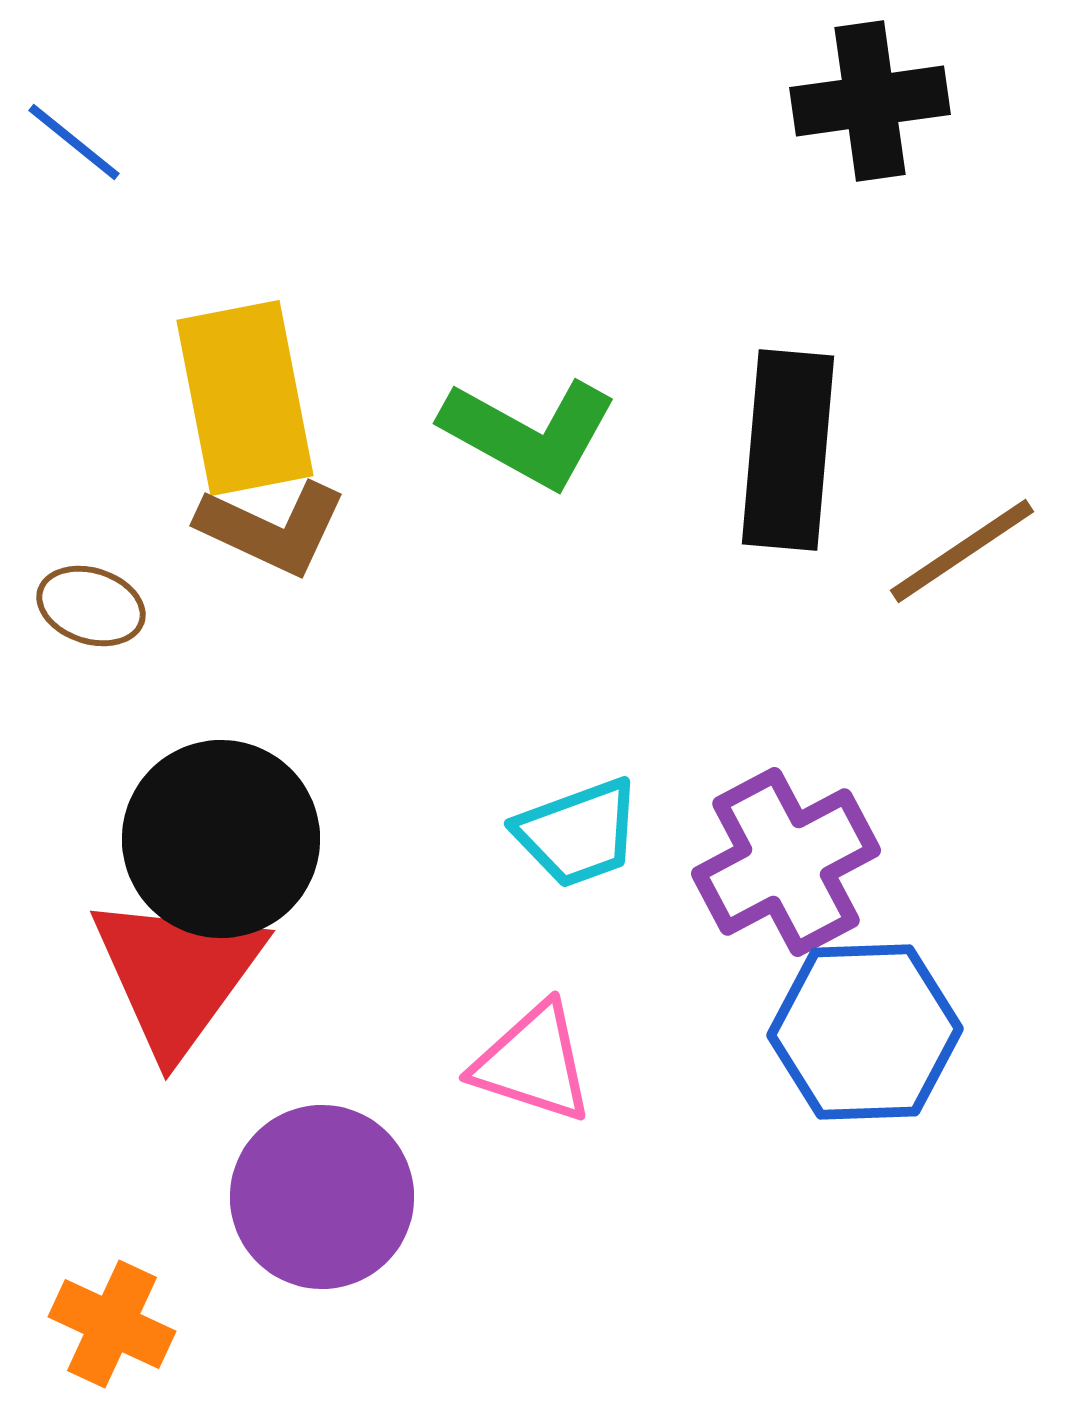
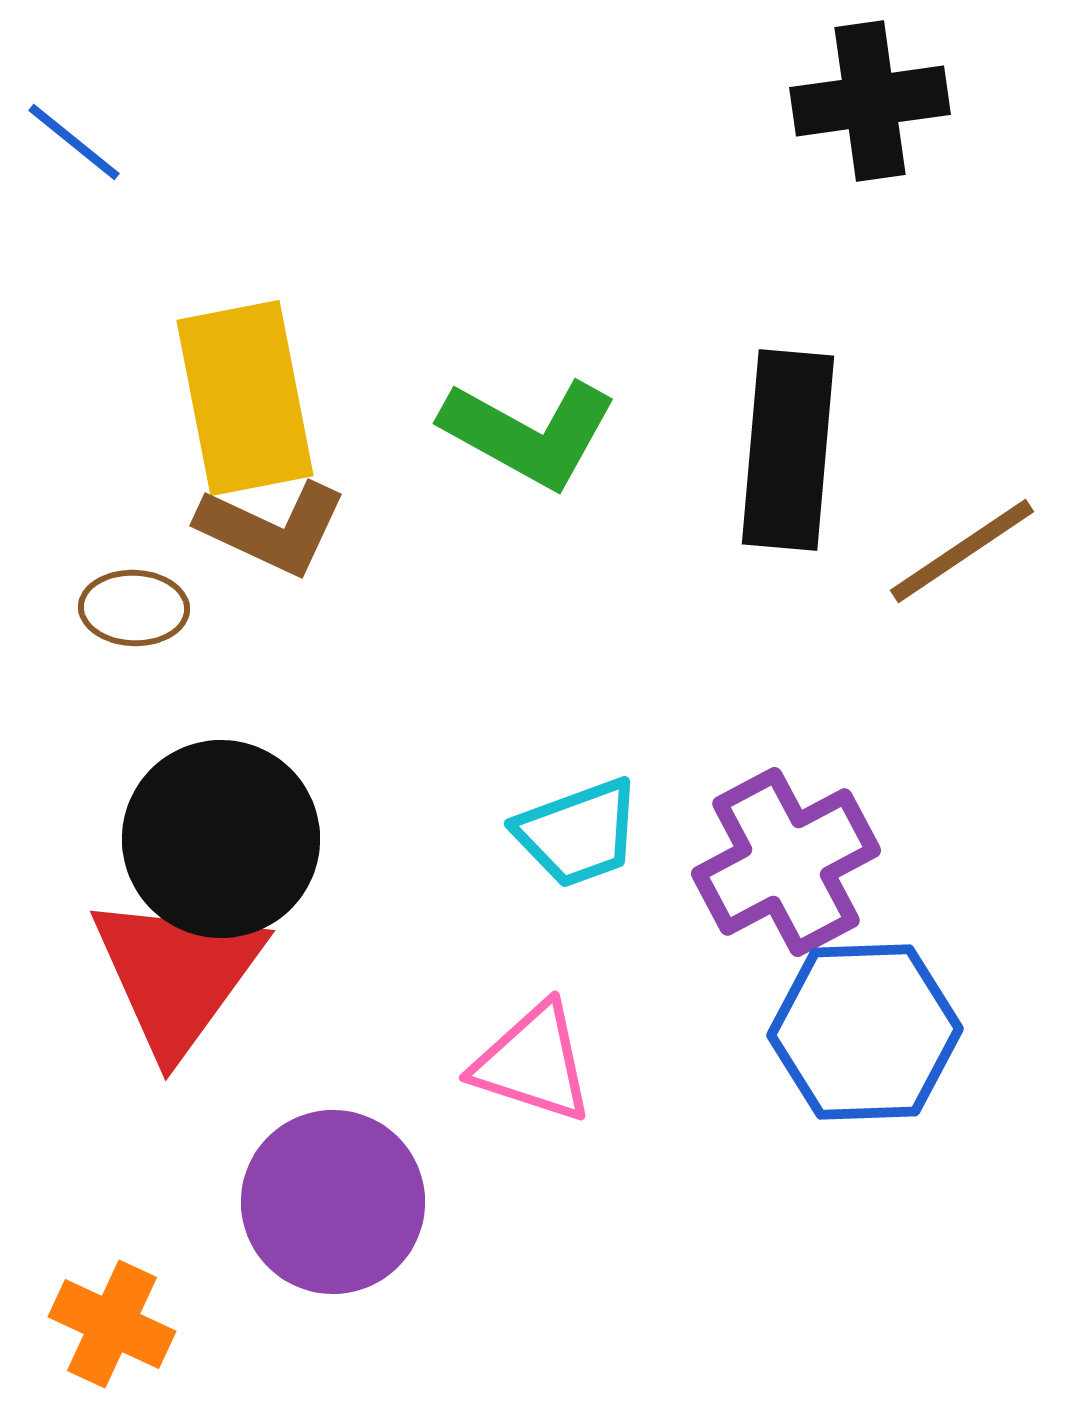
brown ellipse: moved 43 px right, 2 px down; rotated 16 degrees counterclockwise
purple circle: moved 11 px right, 5 px down
